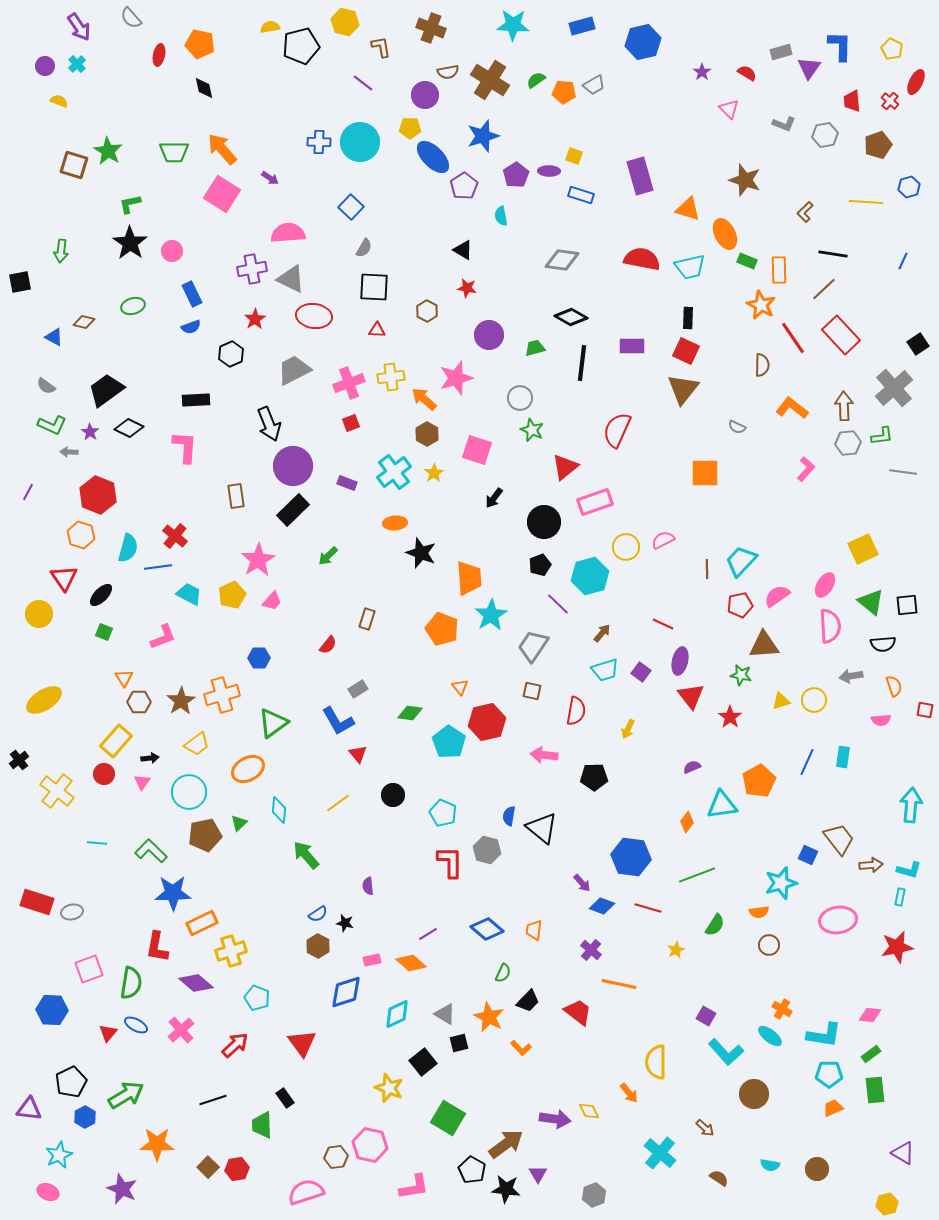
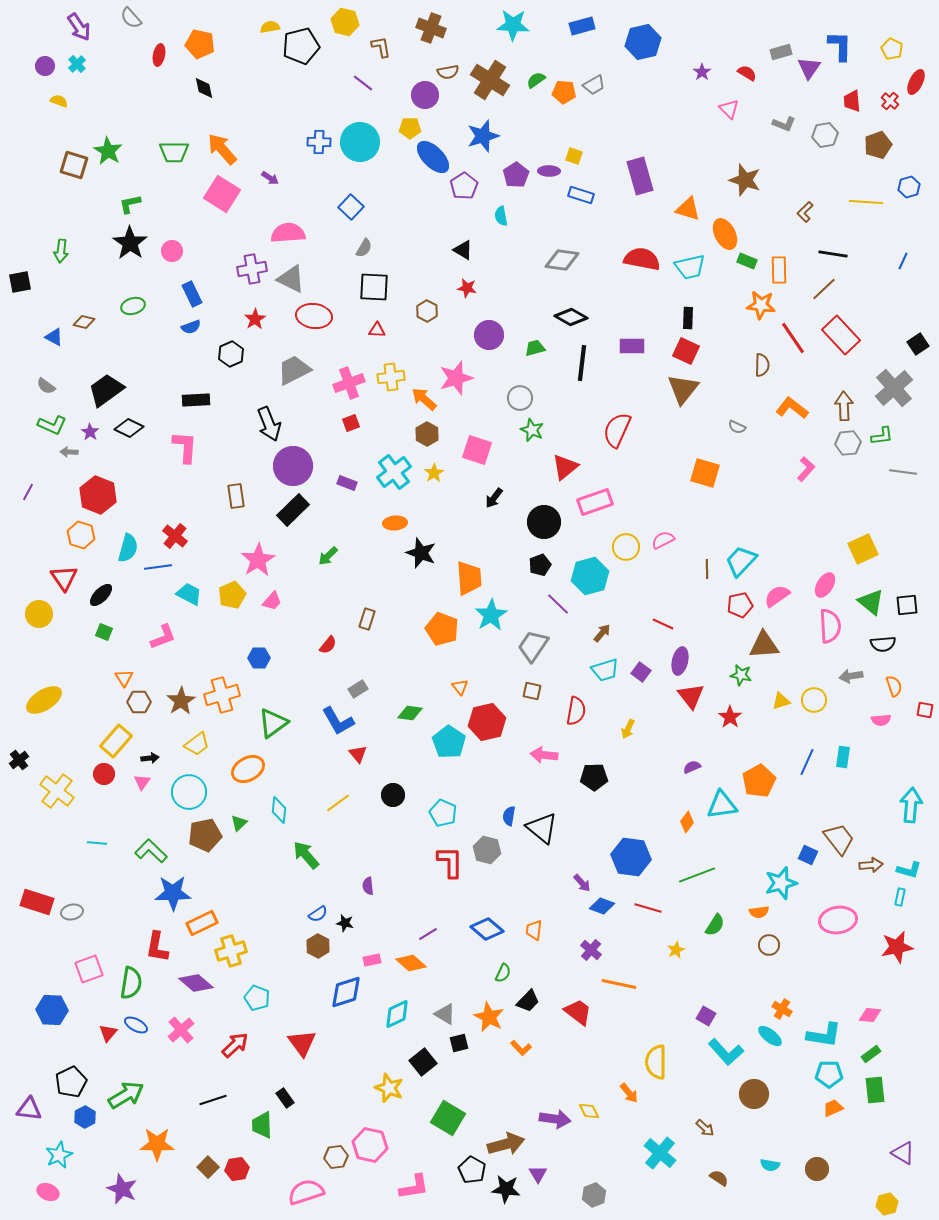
orange star at (761, 305): rotated 20 degrees counterclockwise
orange square at (705, 473): rotated 16 degrees clockwise
brown arrow at (506, 1144): rotated 21 degrees clockwise
